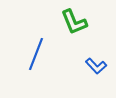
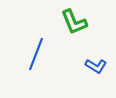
blue L-shape: rotated 15 degrees counterclockwise
